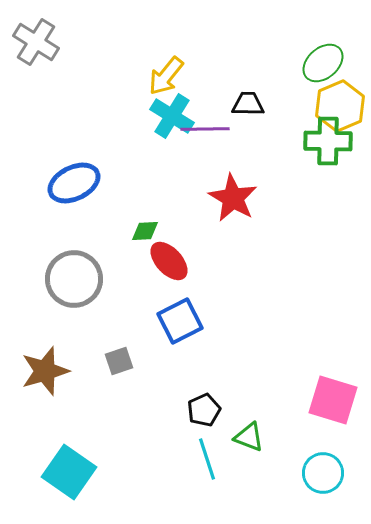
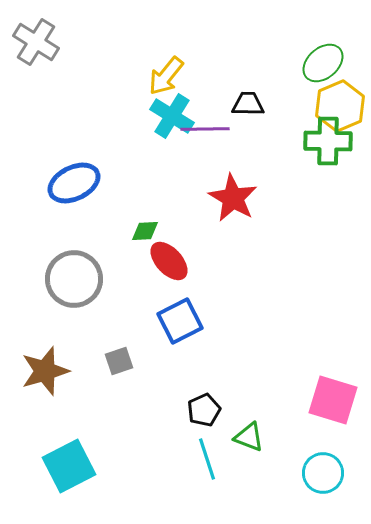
cyan square: moved 6 px up; rotated 28 degrees clockwise
